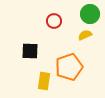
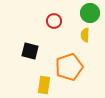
green circle: moved 1 px up
yellow semicircle: rotated 64 degrees counterclockwise
black square: rotated 12 degrees clockwise
yellow rectangle: moved 4 px down
